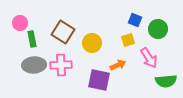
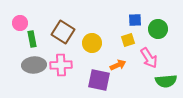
blue square: rotated 24 degrees counterclockwise
